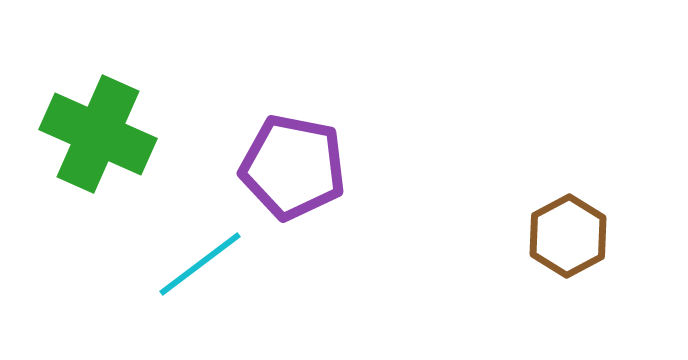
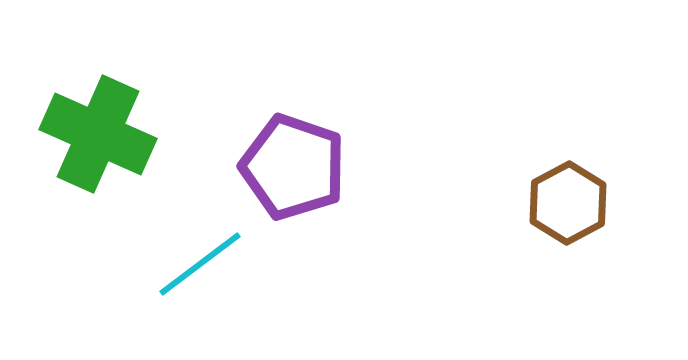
purple pentagon: rotated 8 degrees clockwise
brown hexagon: moved 33 px up
